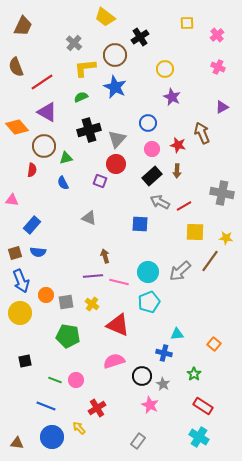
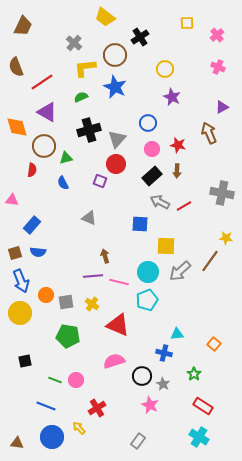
orange diamond at (17, 127): rotated 25 degrees clockwise
brown arrow at (202, 133): moved 7 px right
yellow square at (195, 232): moved 29 px left, 14 px down
cyan pentagon at (149, 302): moved 2 px left, 2 px up
